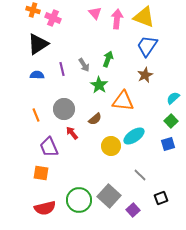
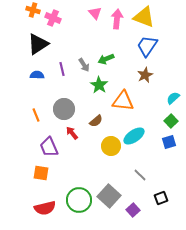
green arrow: moved 2 px left; rotated 133 degrees counterclockwise
brown semicircle: moved 1 px right, 2 px down
blue square: moved 1 px right, 2 px up
